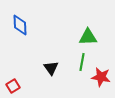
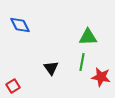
blue diamond: rotated 25 degrees counterclockwise
